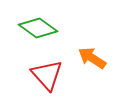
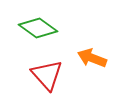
orange arrow: rotated 12 degrees counterclockwise
